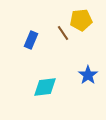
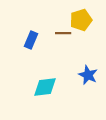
yellow pentagon: rotated 10 degrees counterclockwise
brown line: rotated 56 degrees counterclockwise
blue star: rotated 12 degrees counterclockwise
